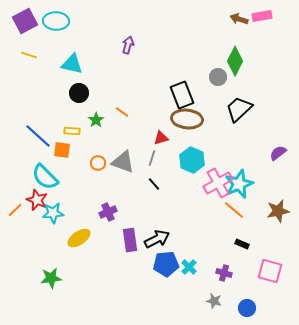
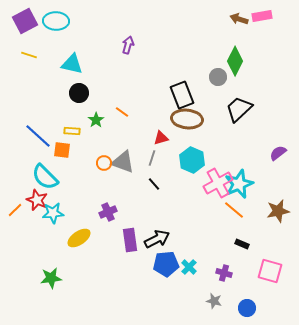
orange circle at (98, 163): moved 6 px right
